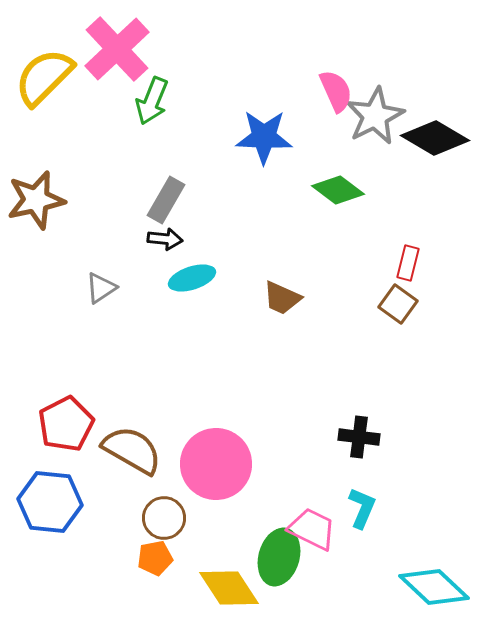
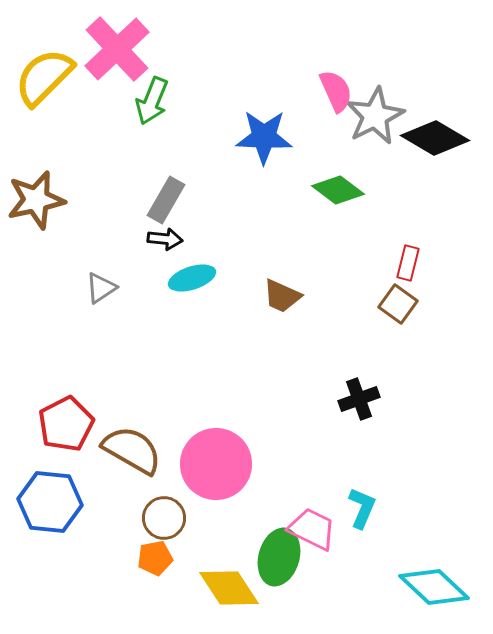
brown trapezoid: moved 2 px up
black cross: moved 38 px up; rotated 27 degrees counterclockwise
